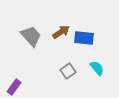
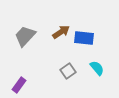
gray trapezoid: moved 6 px left; rotated 95 degrees counterclockwise
purple rectangle: moved 5 px right, 2 px up
